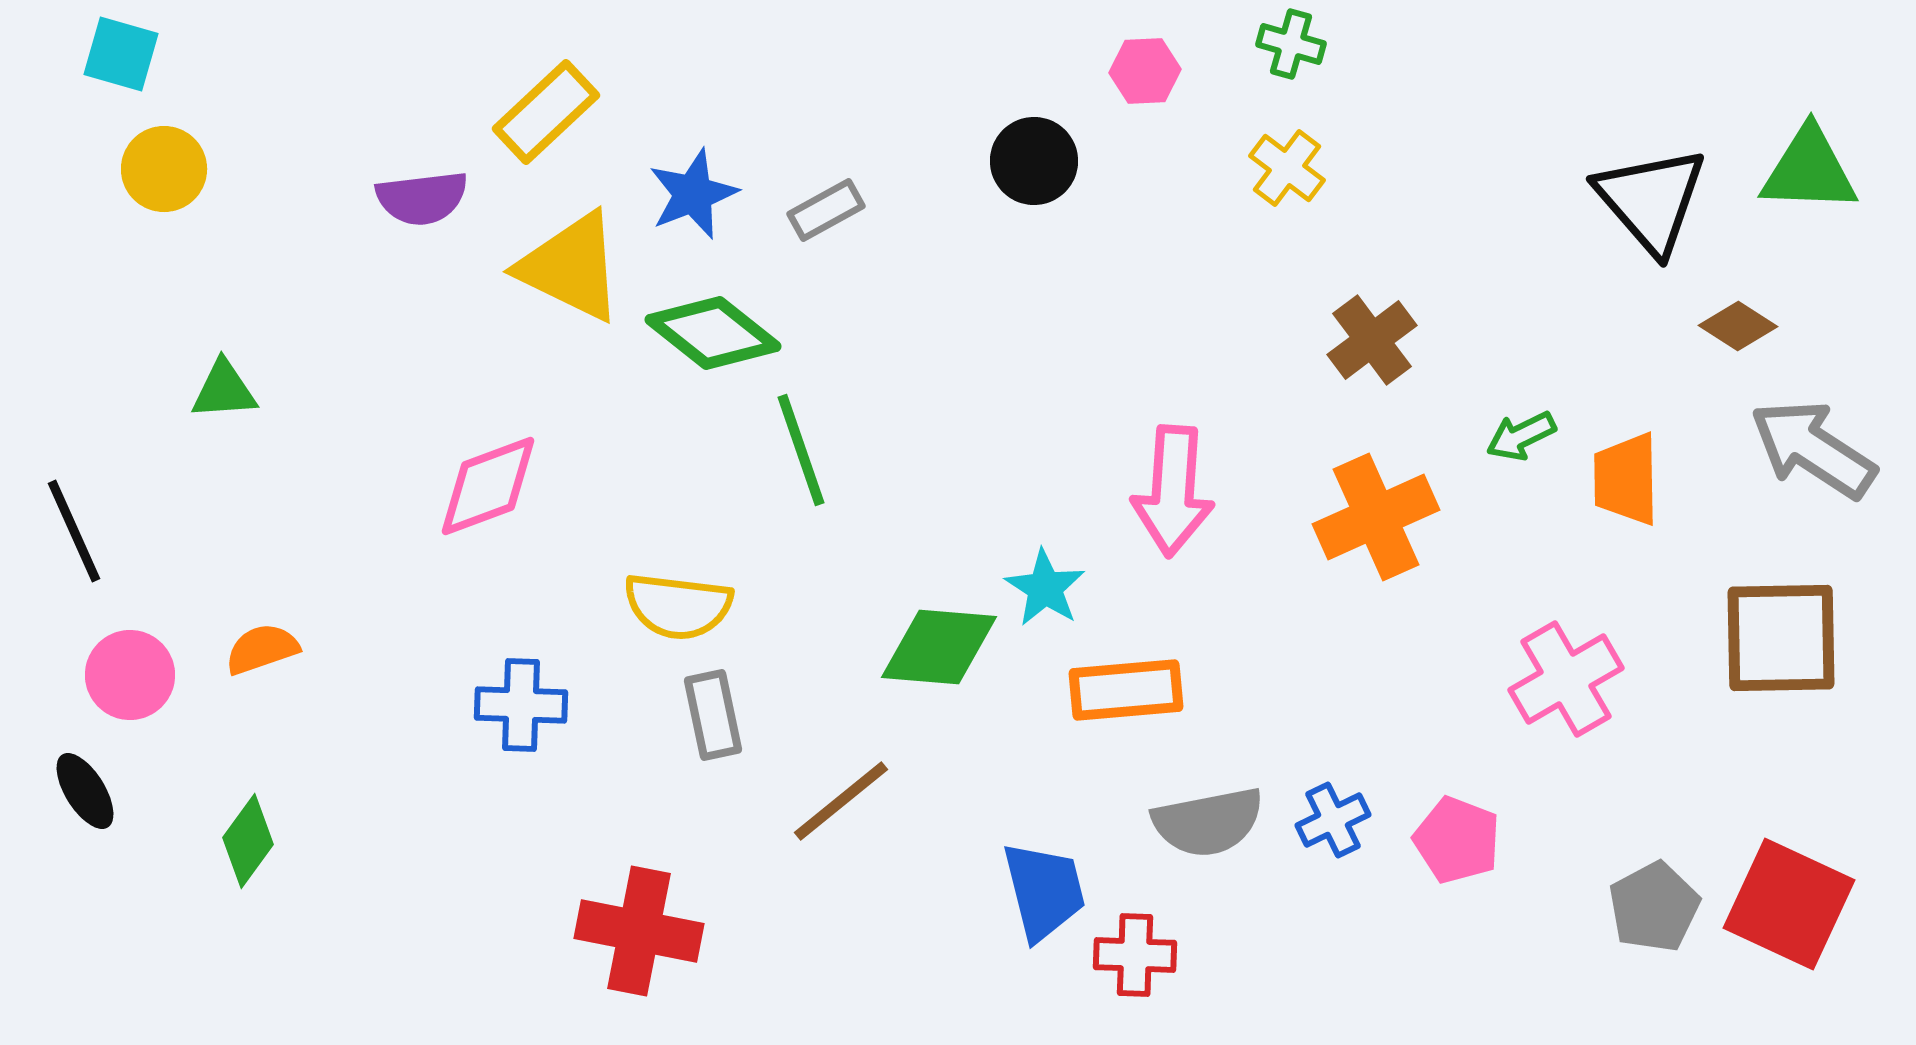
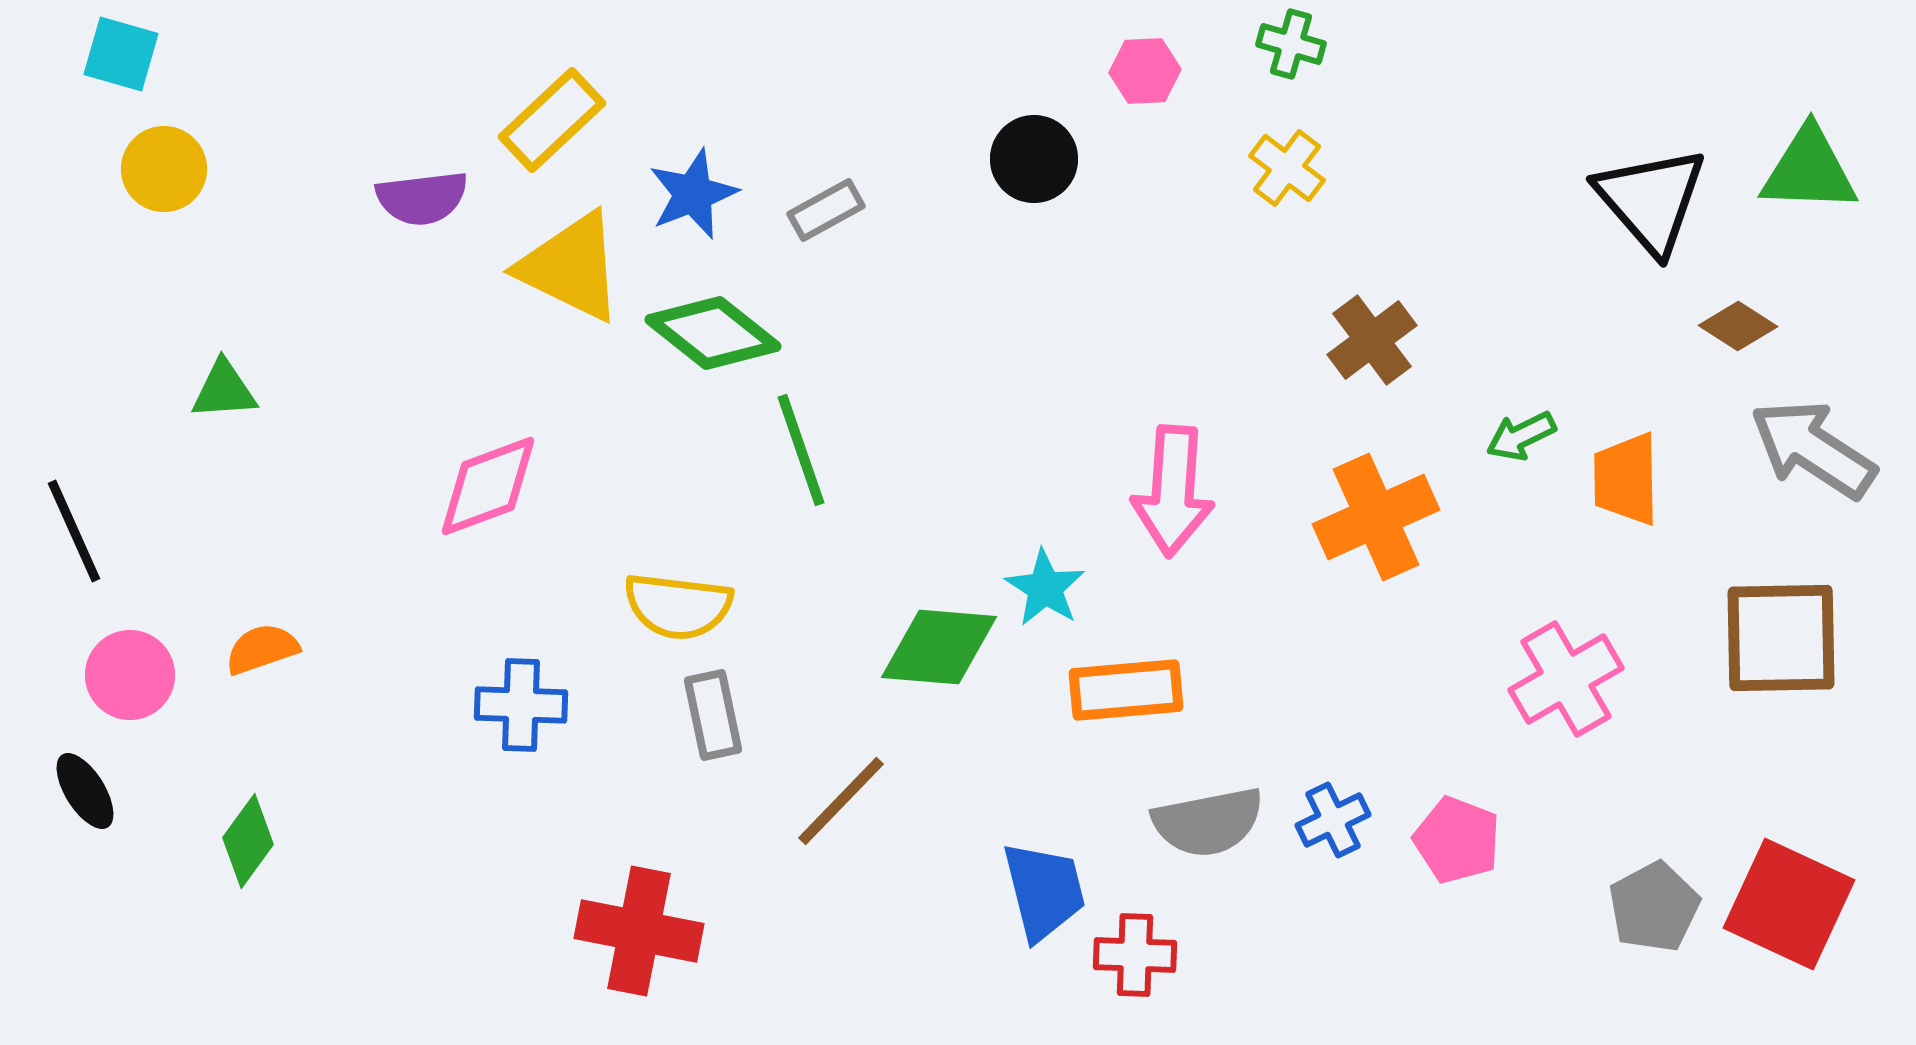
yellow rectangle at (546, 112): moved 6 px right, 8 px down
black circle at (1034, 161): moved 2 px up
brown line at (841, 801): rotated 7 degrees counterclockwise
